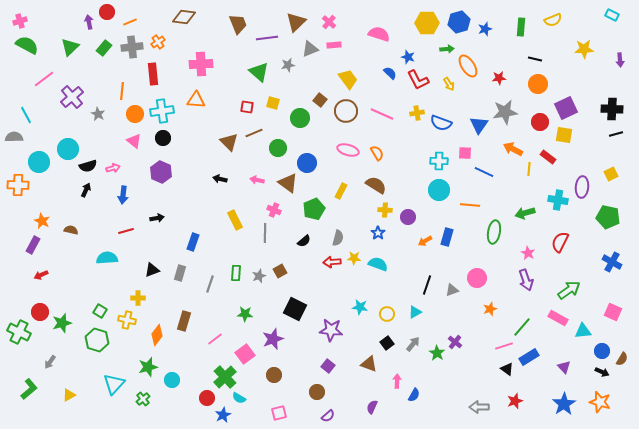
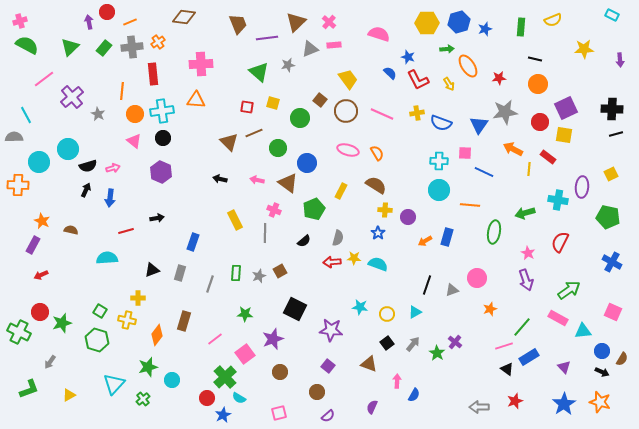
blue arrow at (123, 195): moved 13 px left, 3 px down
brown circle at (274, 375): moved 6 px right, 3 px up
green L-shape at (29, 389): rotated 20 degrees clockwise
